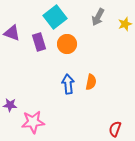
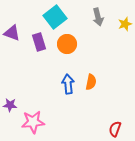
gray arrow: rotated 42 degrees counterclockwise
